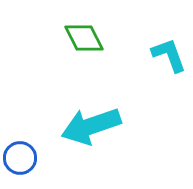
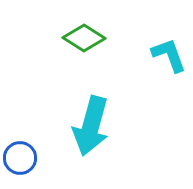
green diamond: rotated 30 degrees counterclockwise
cyan arrow: rotated 56 degrees counterclockwise
